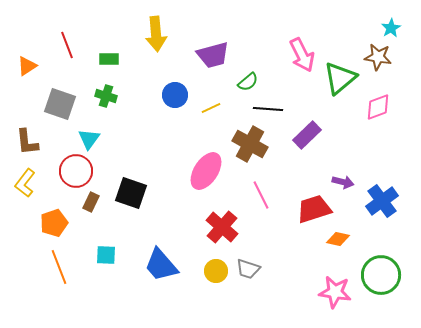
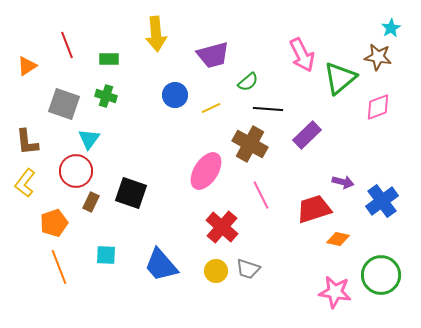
gray square: moved 4 px right
